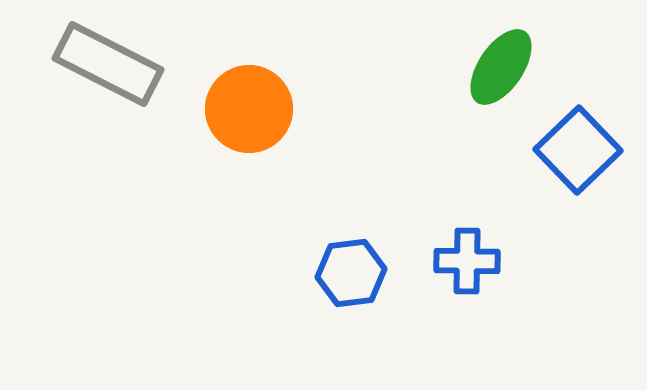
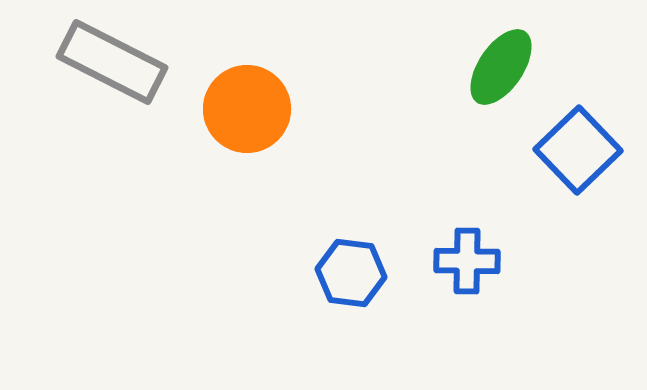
gray rectangle: moved 4 px right, 2 px up
orange circle: moved 2 px left
blue hexagon: rotated 14 degrees clockwise
